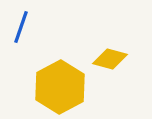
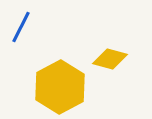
blue line: rotated 8 degrees clockwise
